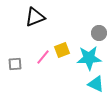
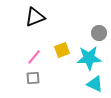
pink line: moved 9 px left
gray square: moved 18 px right, 14 px down
cyan triangle: moved 1 px left
